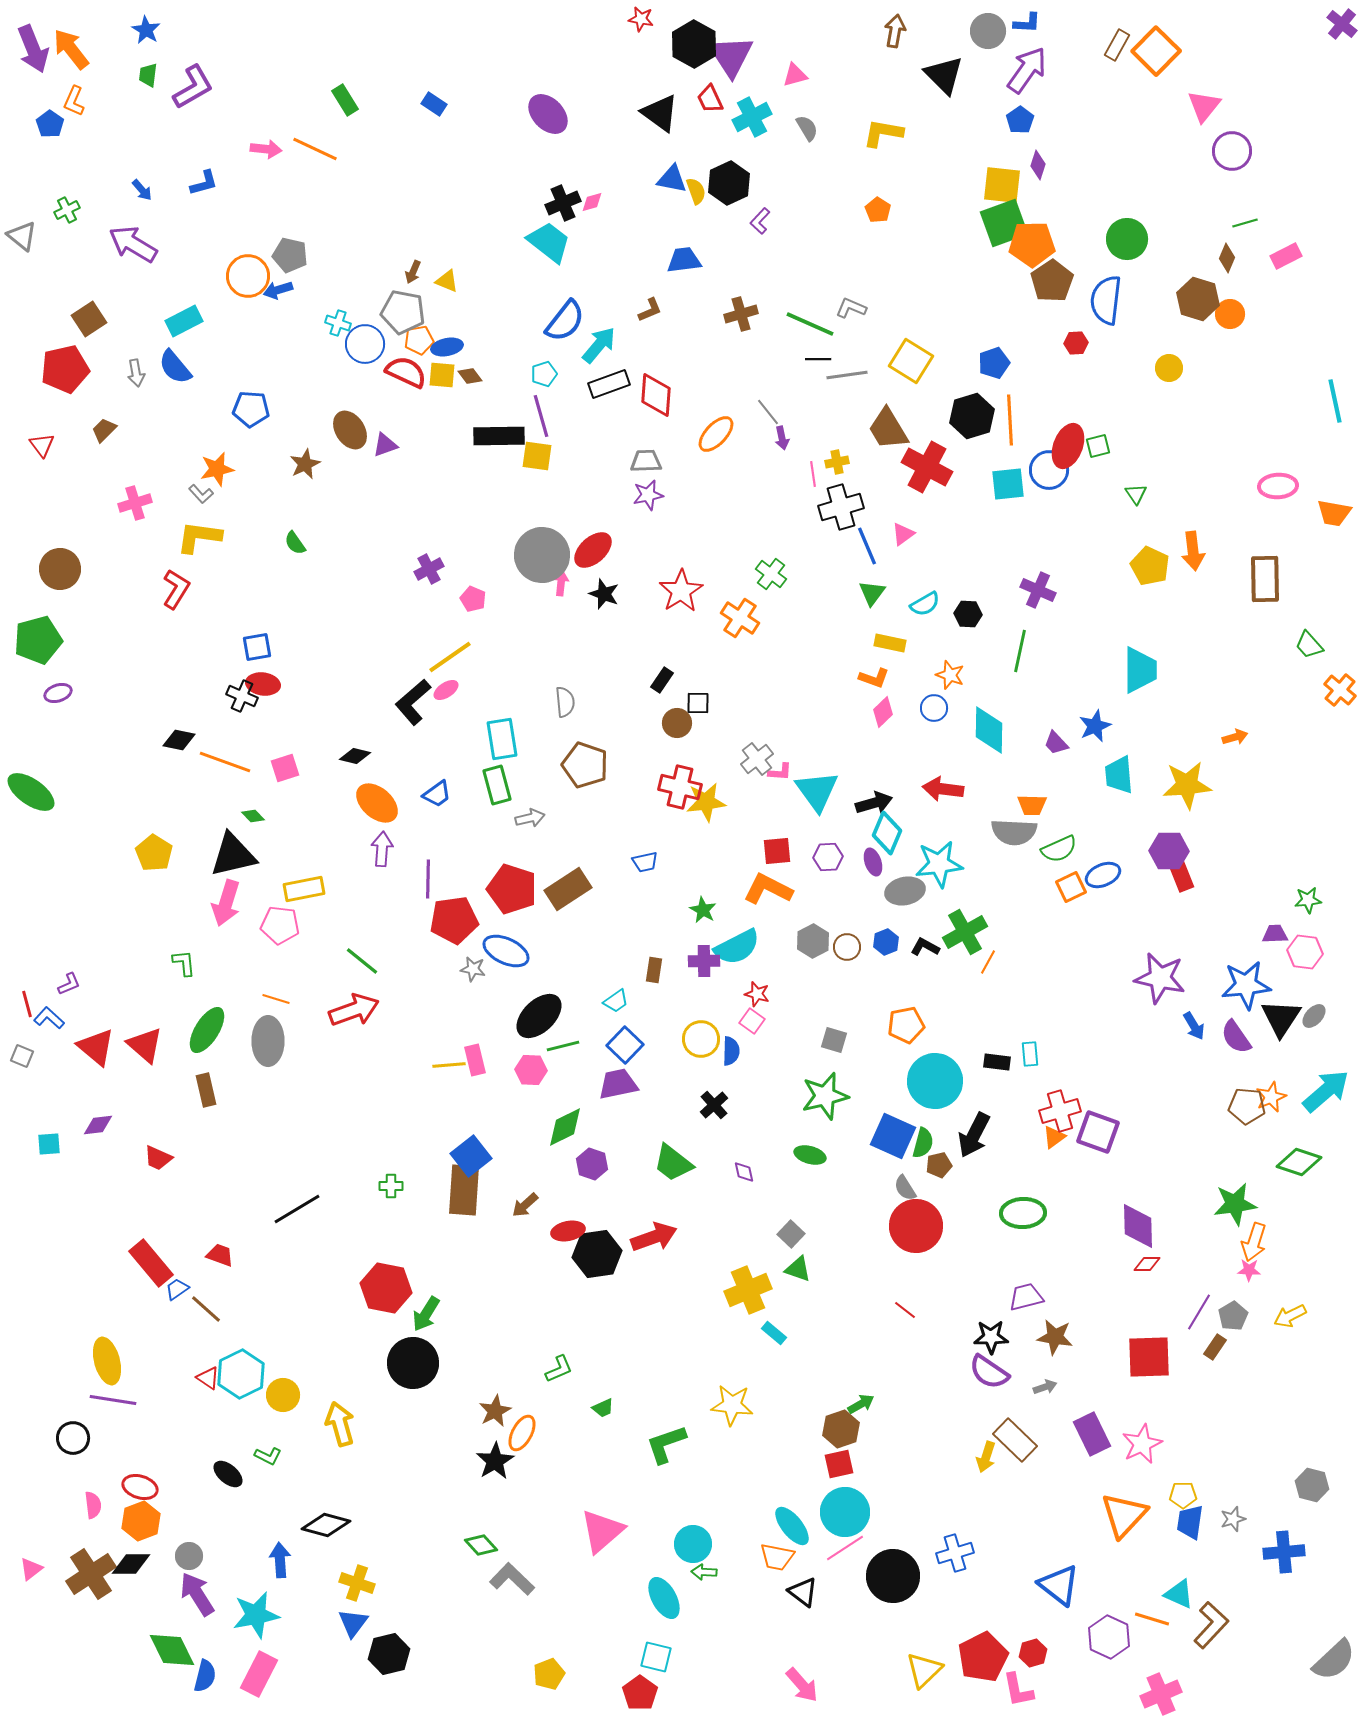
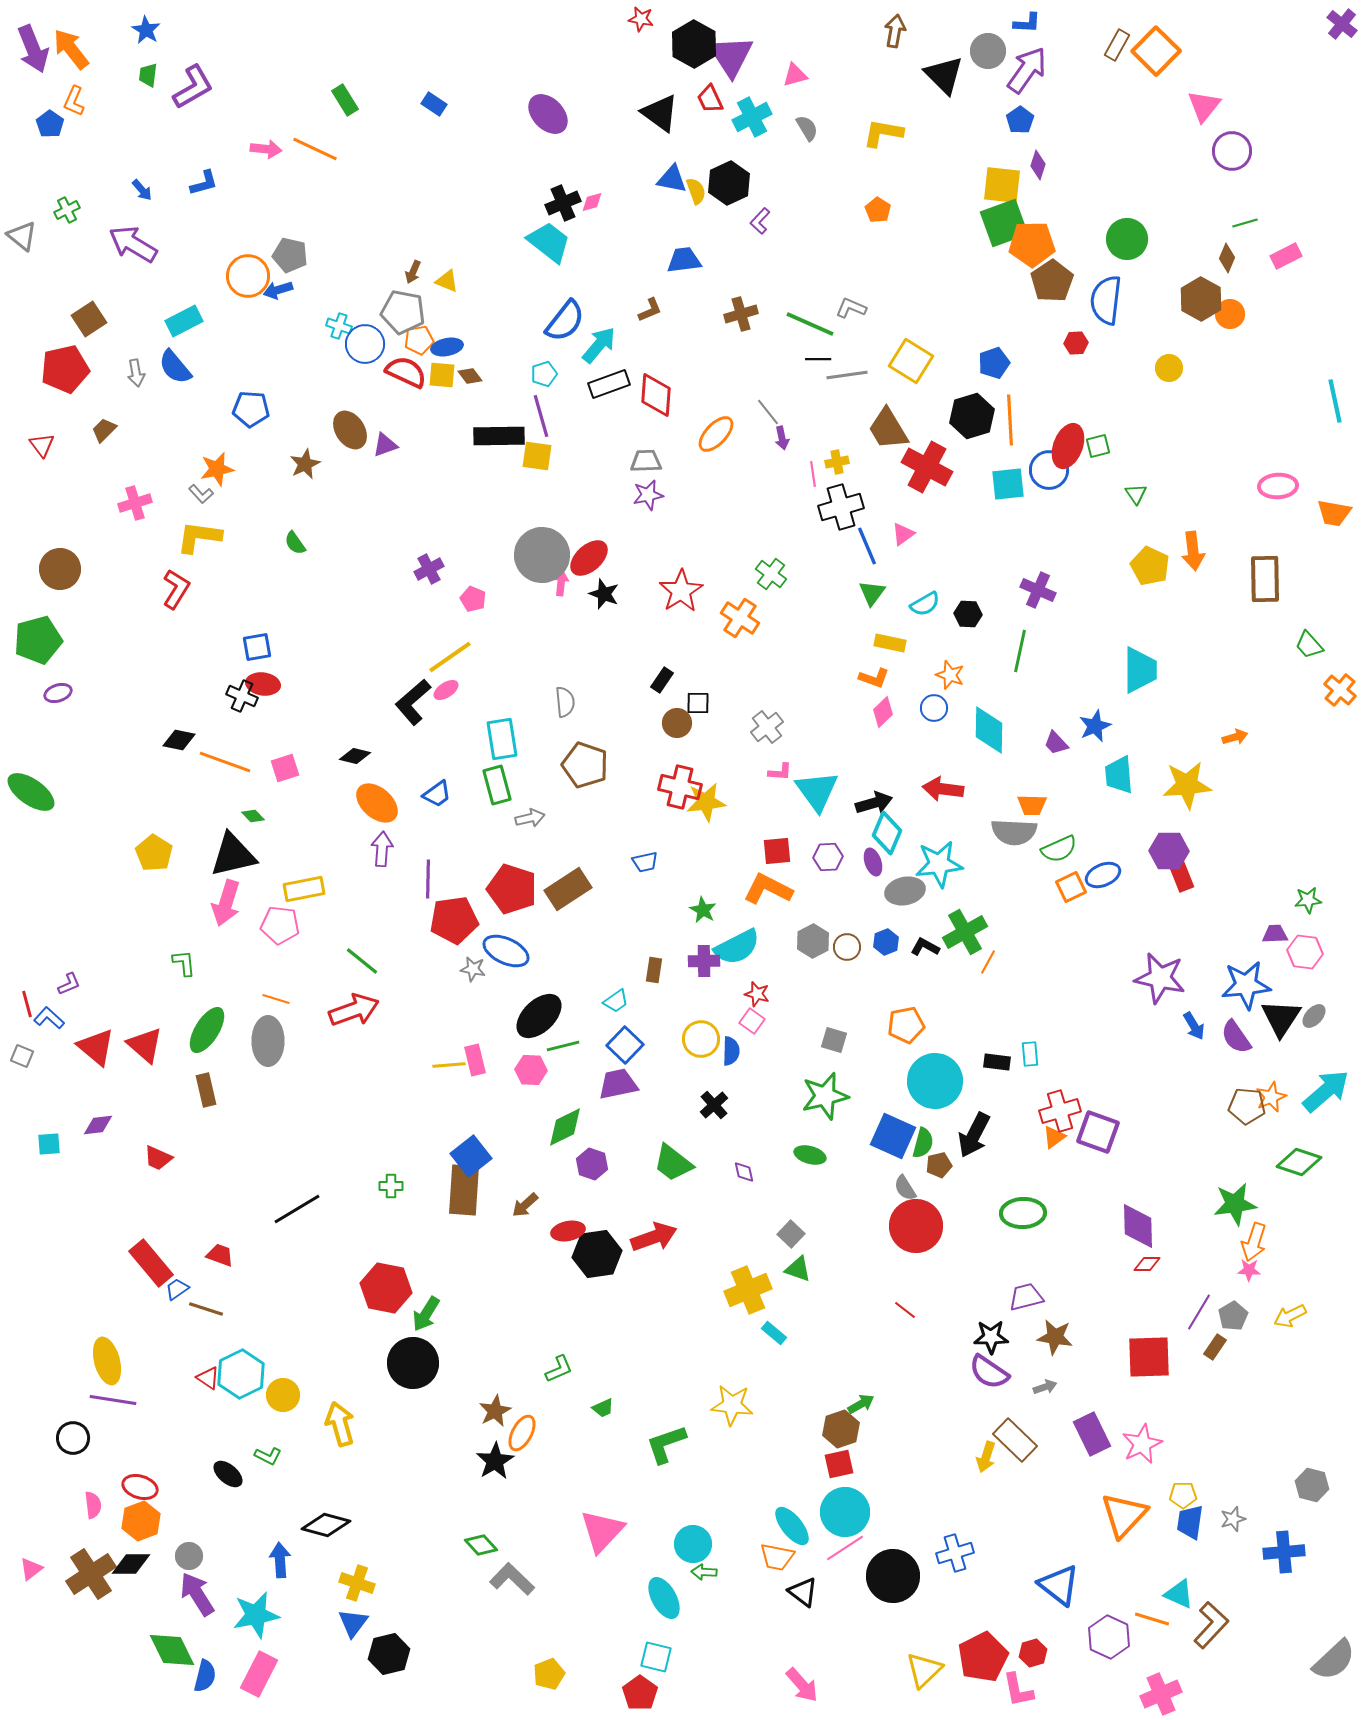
gray circle at (988, 31): moved 20 px down
brown hexagon at (1198, 299): moved 3 px right; rotated 12 degrees clockwise
cyan cross at (338, 323): moved 1 px right, 3 px down
red ellipse at (593, 550): moved 4 px left, 8 px down
gray cross at (757, 759): moved 10 px right, 32 px up
brown line at (206, 1309): rotated 24 degrees counterclockwise
pink triangle at (602, 1531): rotated 6 degrees counterclockwise
